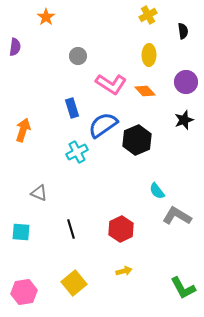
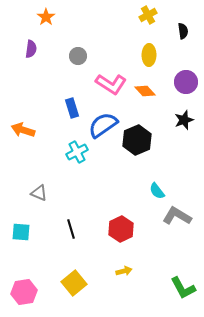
purple semicircle: moved 16 px right, 2 px down
orange arrow: rotated 90 degrees counterclockwise
